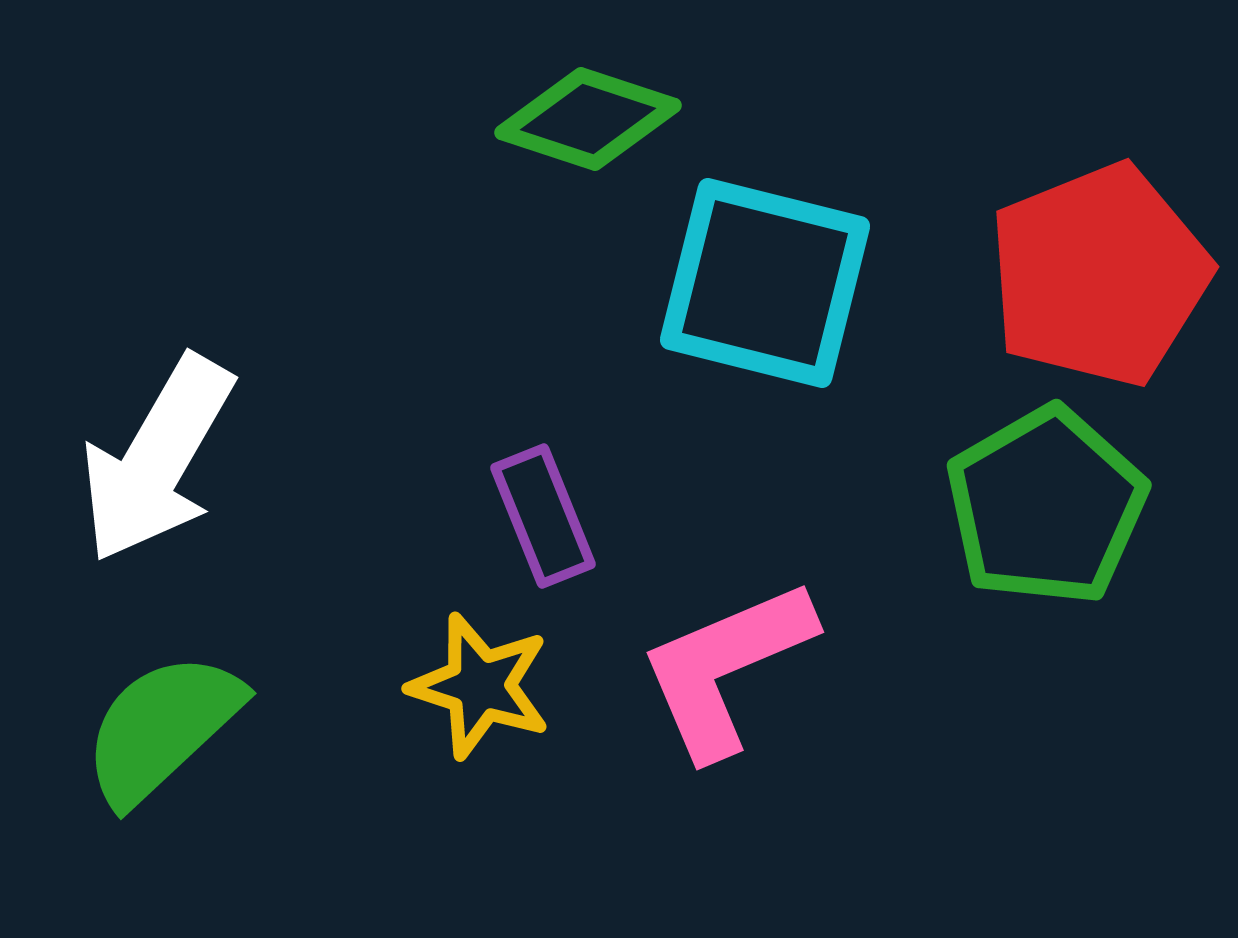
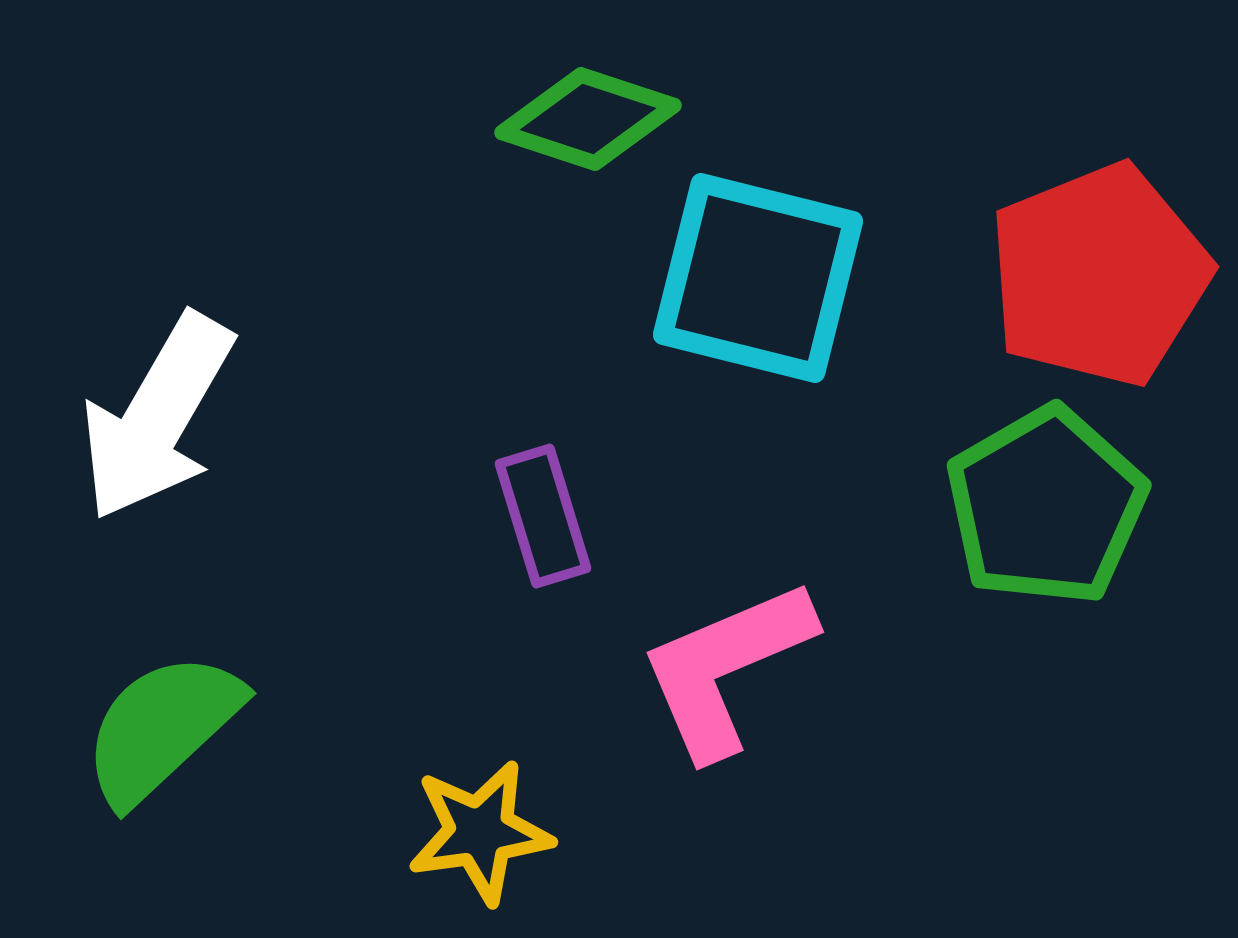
cyan square: moved 7 px left, 5 px up
white arrow: moved 42 px up
purple rectangle: rotated 5 degrees clockwise
yellow star: moved 146 px down; rotated 26 degrees counterclockwise
